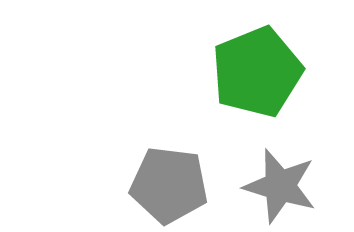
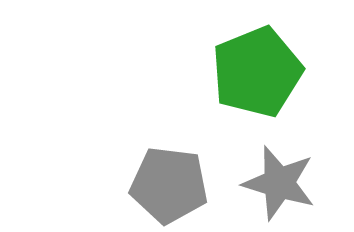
gray star: moved 1 px left, 3 px up
